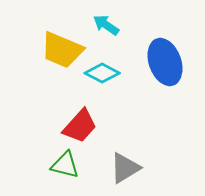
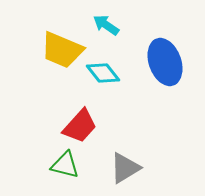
cyan diamond: moved 1 px right; rotated 24 degrees clockwise
